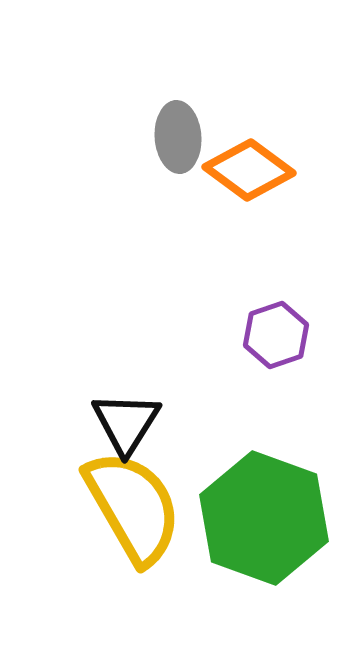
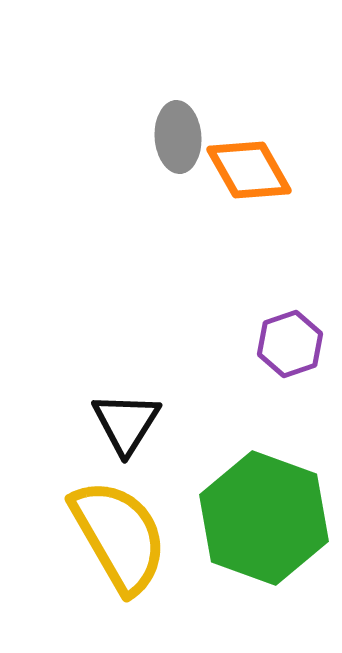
orange diamond: rotated 24 degrees clockwise
purple hexagon: moved 14 px right, 9 px down
yellow semicircle: moved 14 px left, 29 px down
